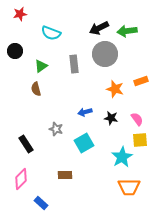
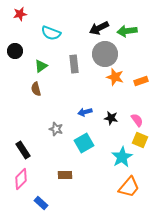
orange star: moved 12 px up
pink semicircle: moved 1 px down
yellow square: rotated 28 degrees clockwise
black rectangle: moved 3 px left, 6 px down
orange trapezoid: rotated 50 degrees counterclockwise
